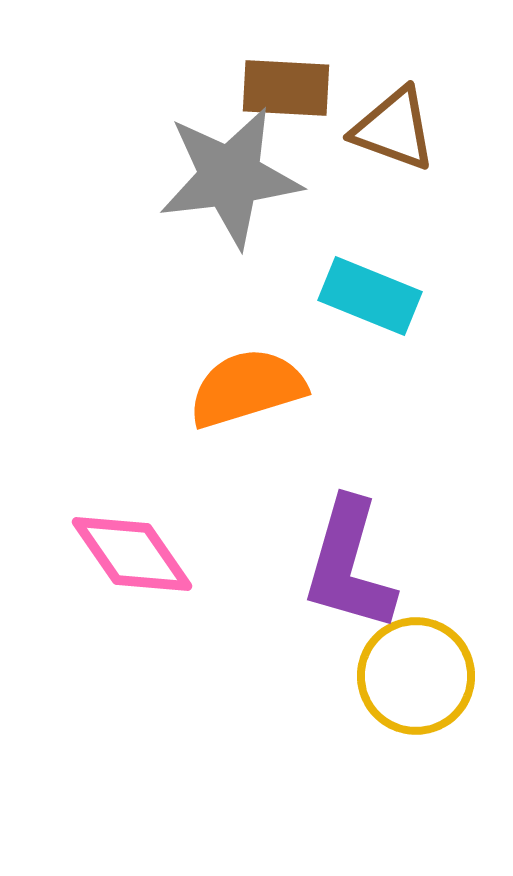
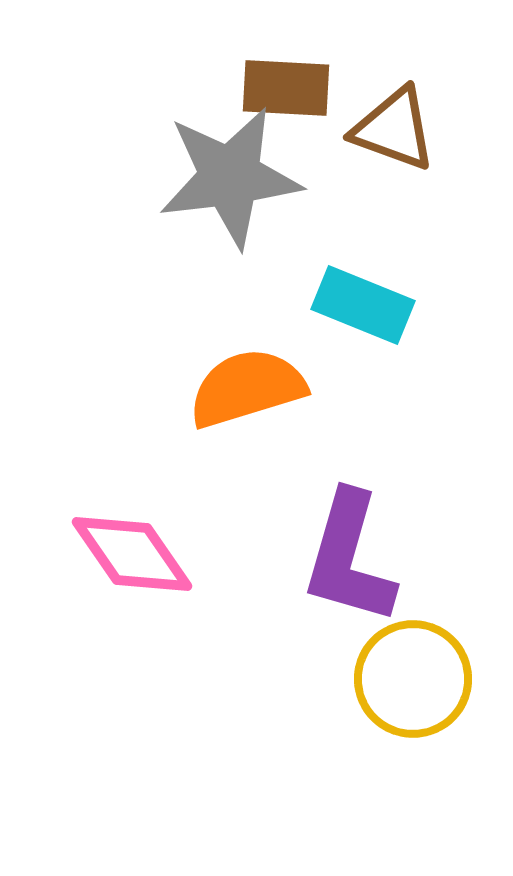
cyan rectangle: moved 7 px left, 9 px down
purple L-shape: moved 7 px up
yellow circle: moved 3 px left, 3 px down
